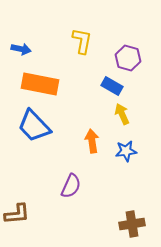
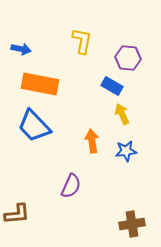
purple hexagon: rotated 10 degrees counterclockwise
